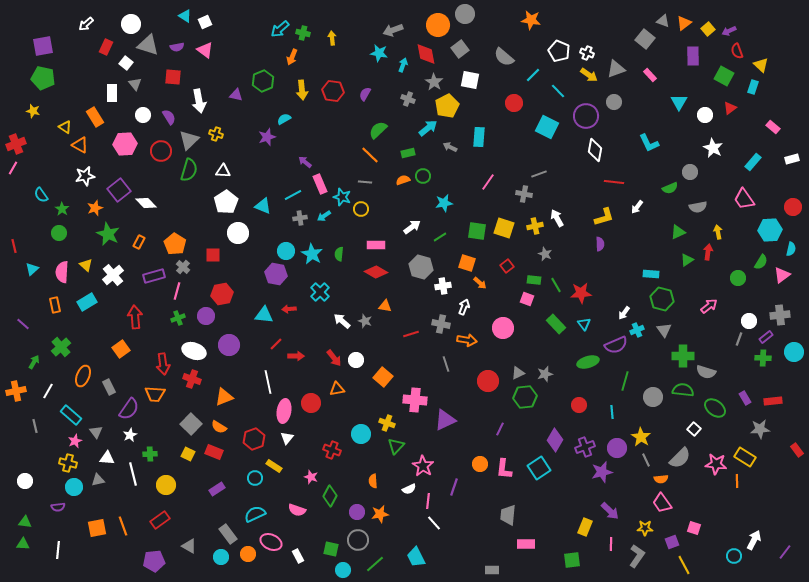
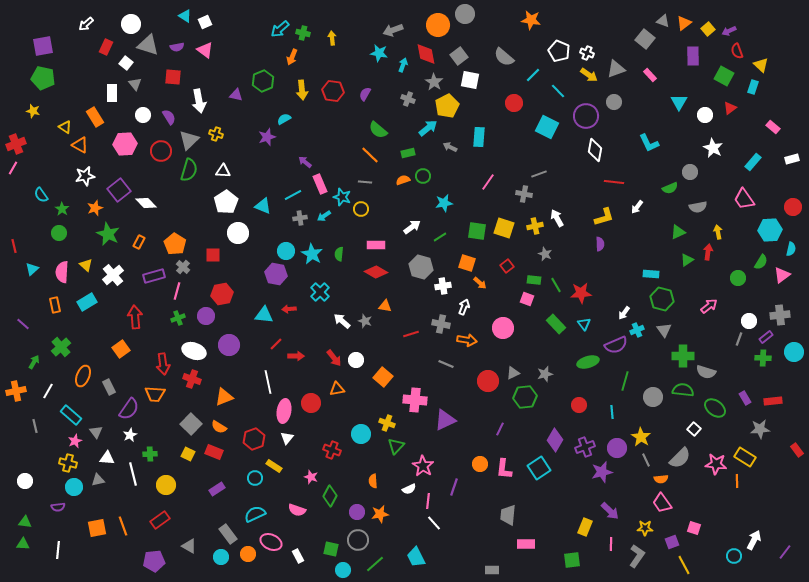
gray square at (460, 49): moved 1 px left, 7 px down
green semicircle at (378, 130): rotated 96 degrees counterclockwise
gray line at (446, 364): rotated 49 degrees counterclockwise
gray triangle at (518, 373): moved 5 px left
